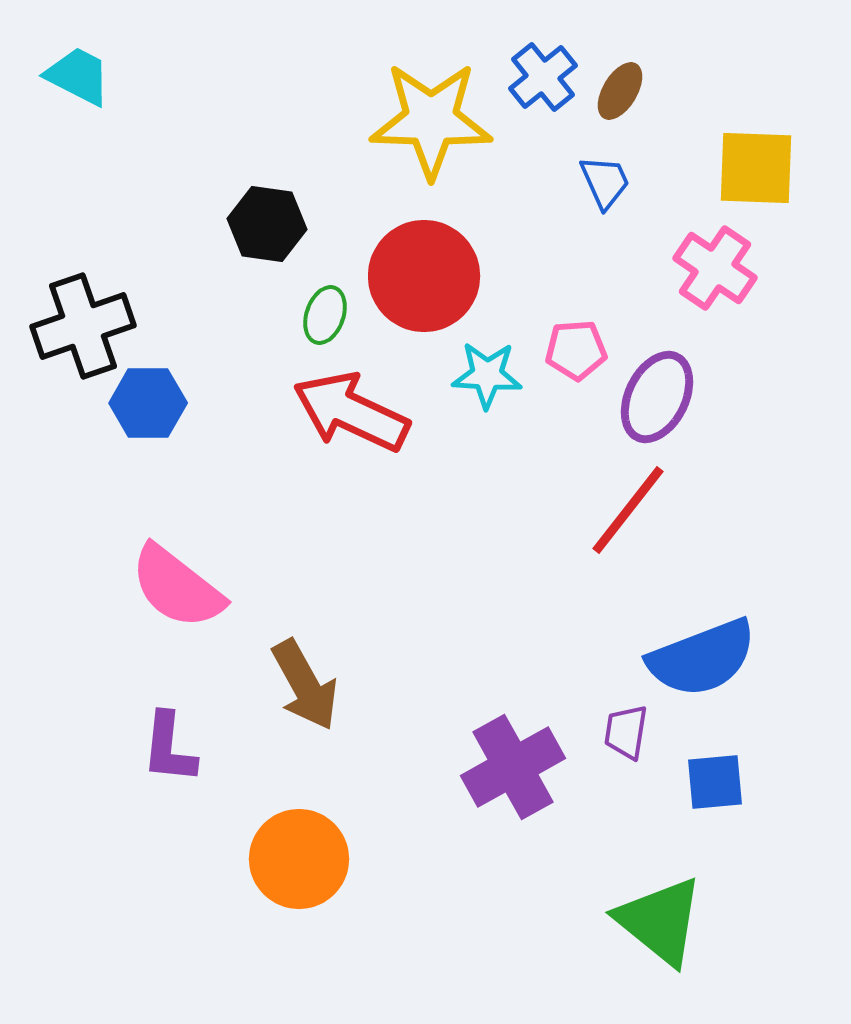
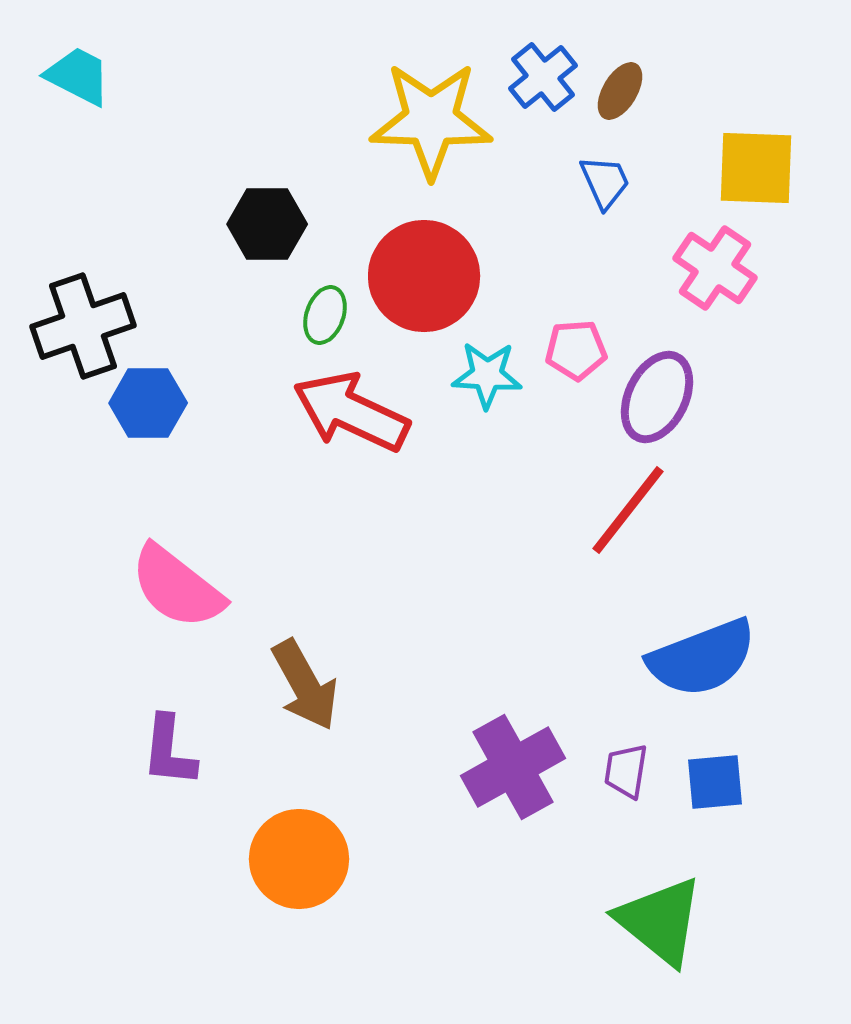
black hexagon: rotated 8 degrees counterclockwise
purple trapezoid: moved 39 px down
purple L-shape: moved 3 px down
